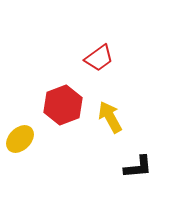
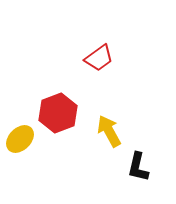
red hexagon: moved 5 px left, 8 px down
yellow arrow: moved 1 px left, 14 px down
black L-shape: rotated 108 degrees clockwise
